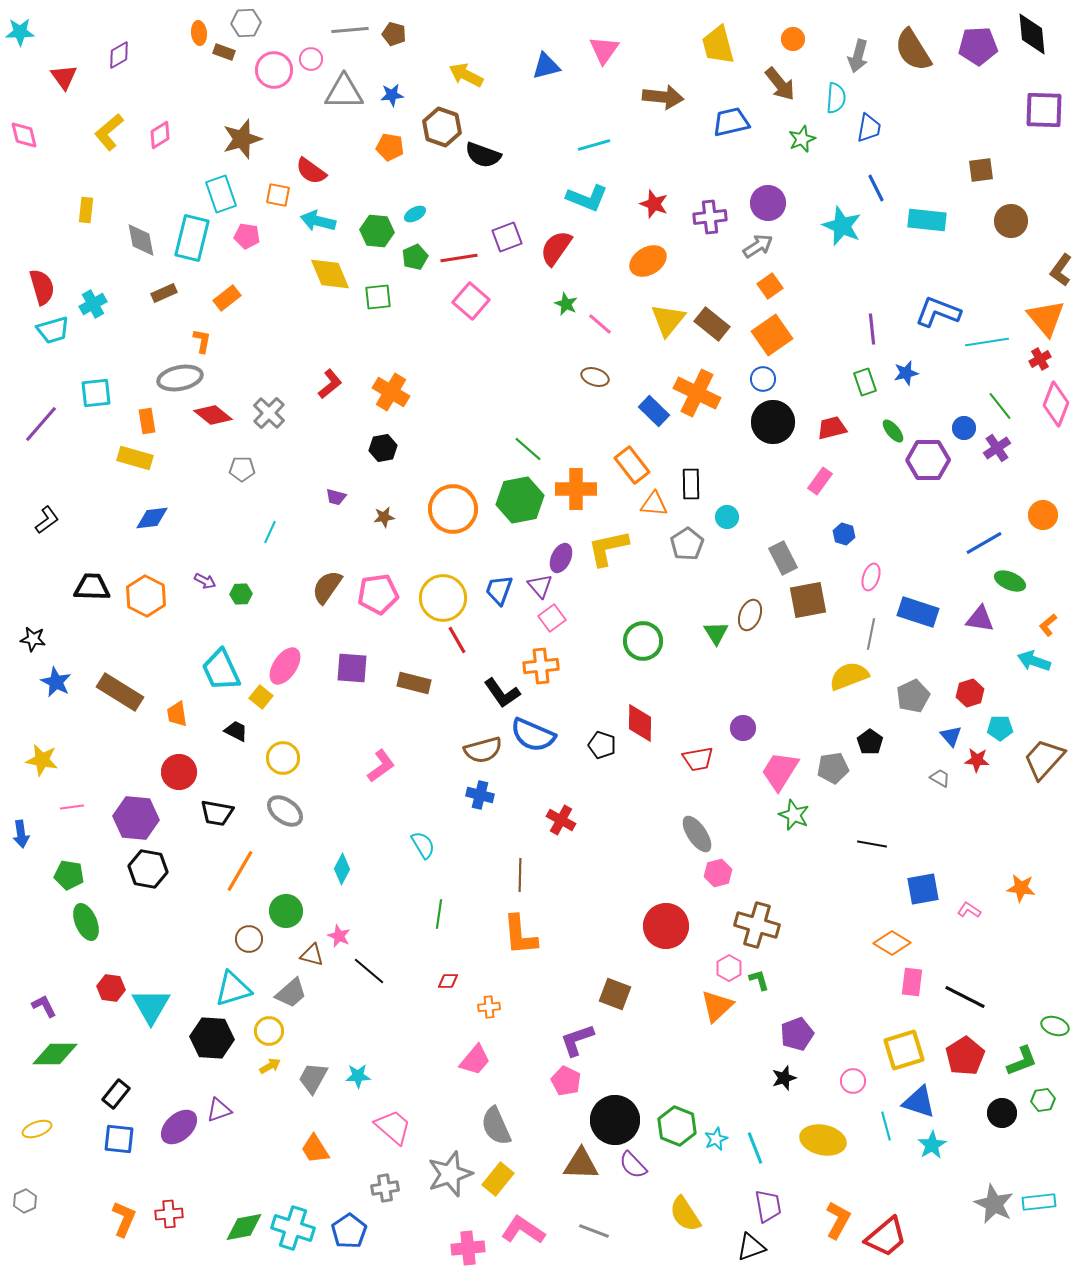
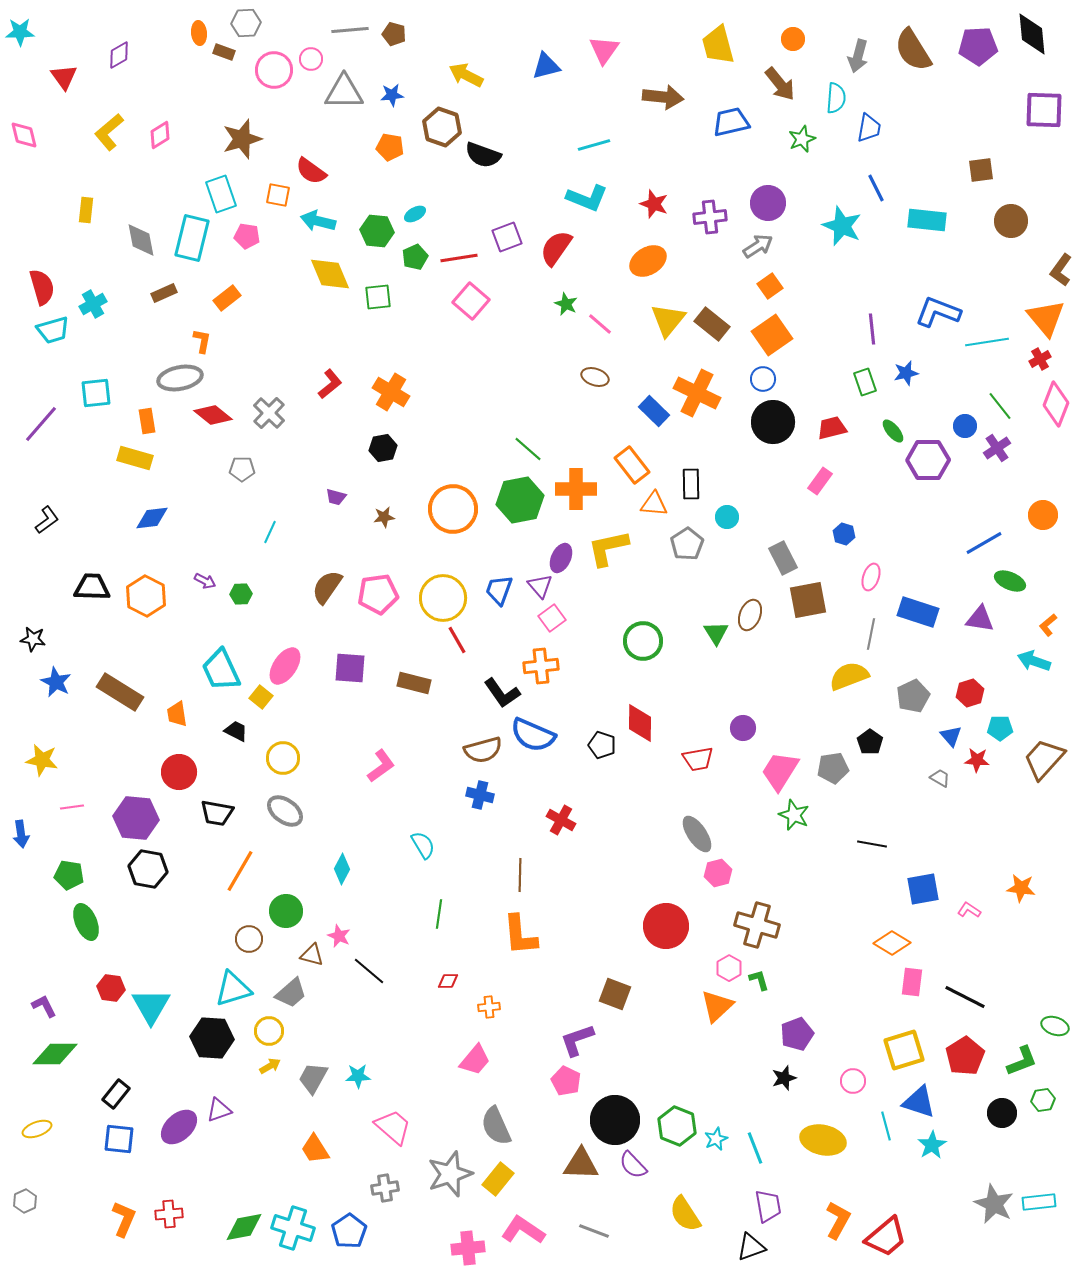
blue circle at (964, 428): moved 1 px right, 2 px up
purple square at (352, 668): moved 2 px left
